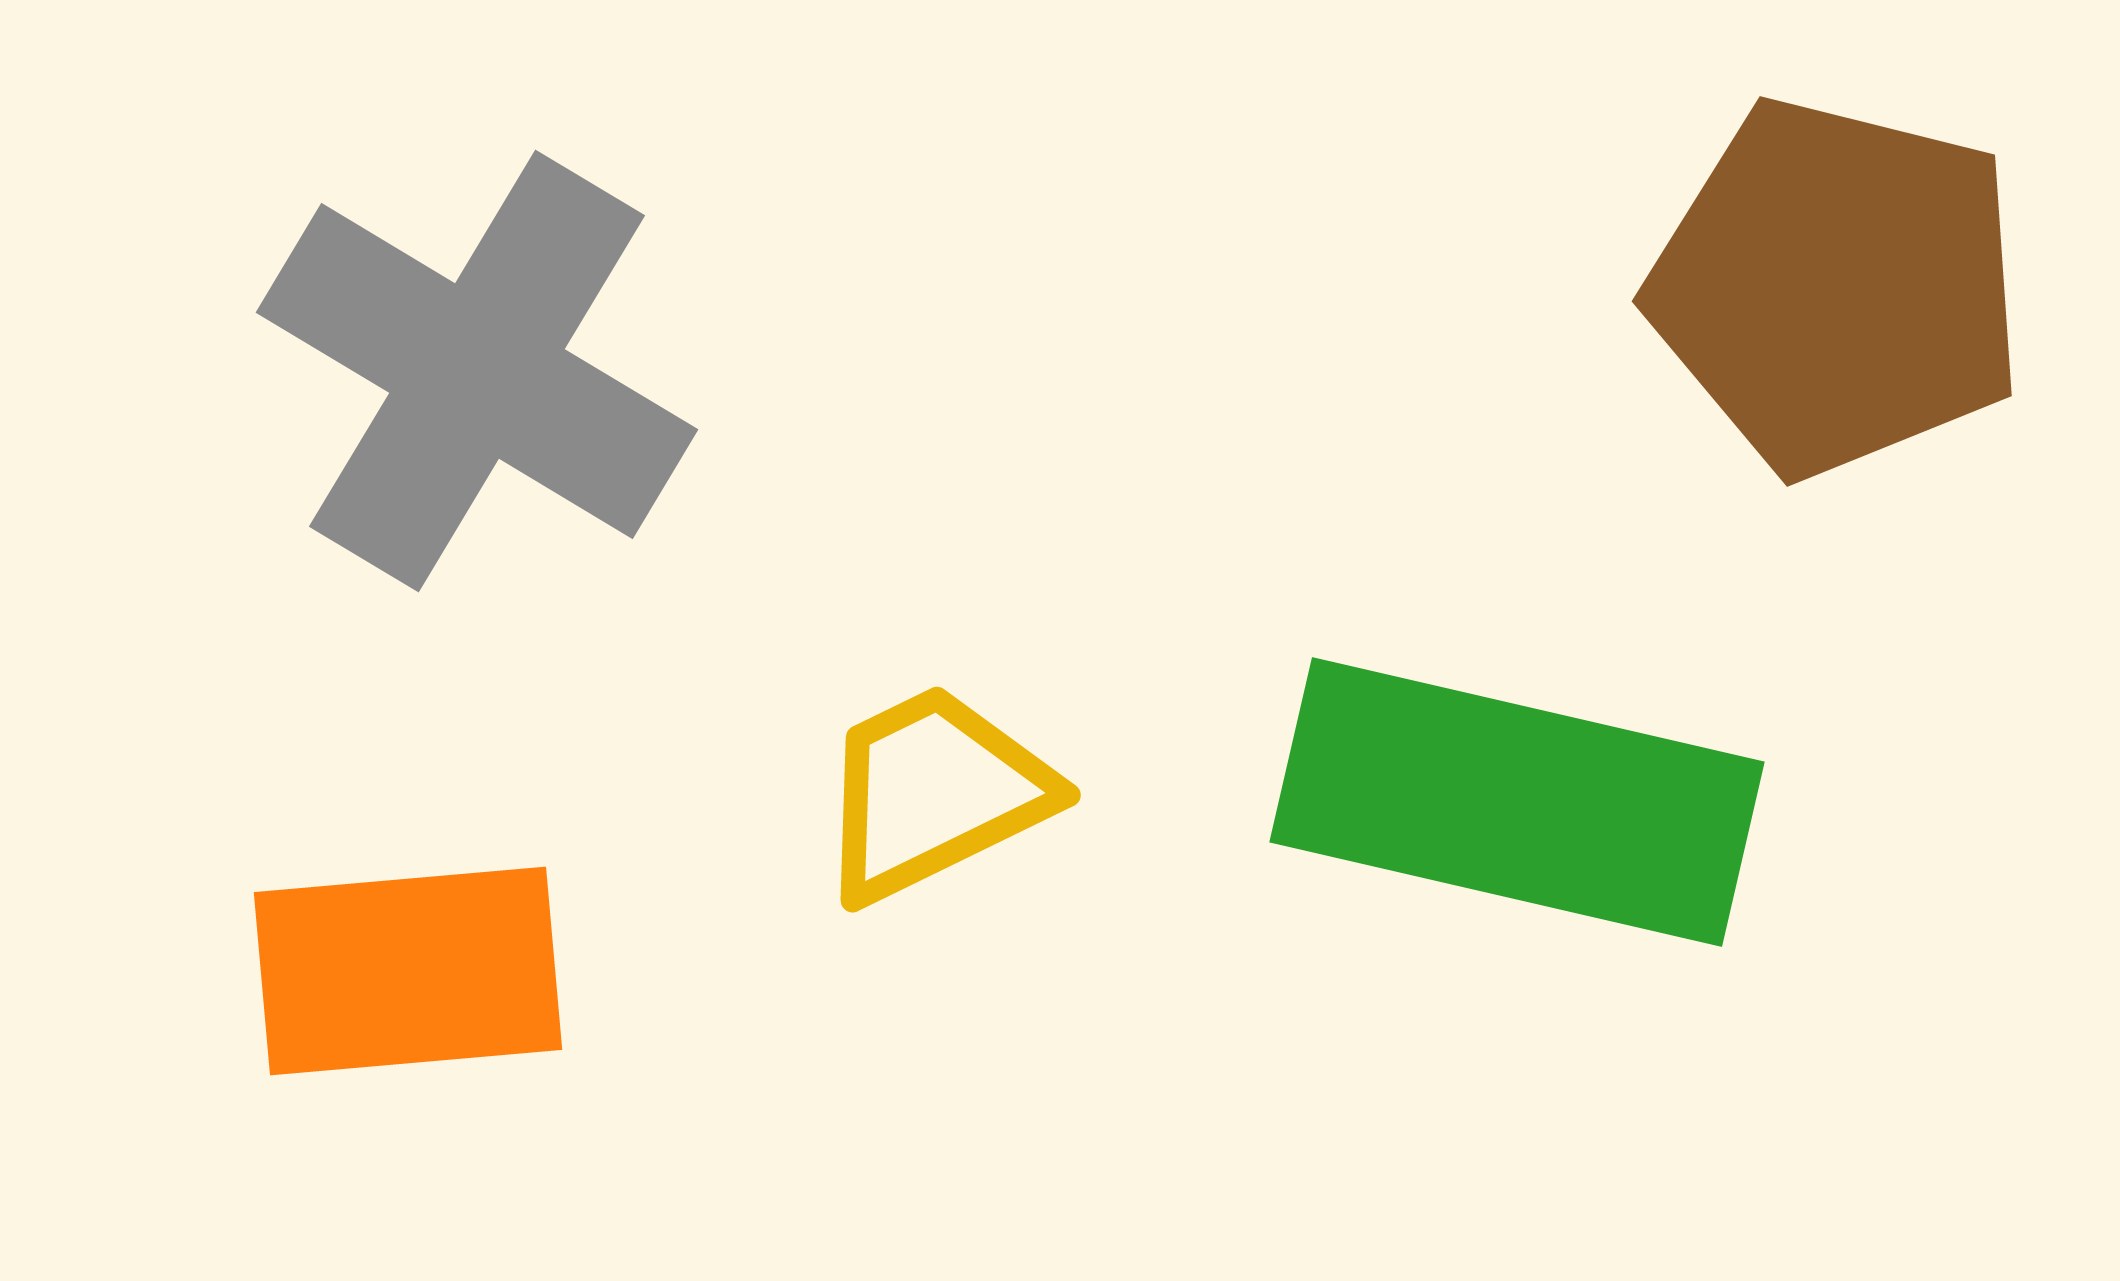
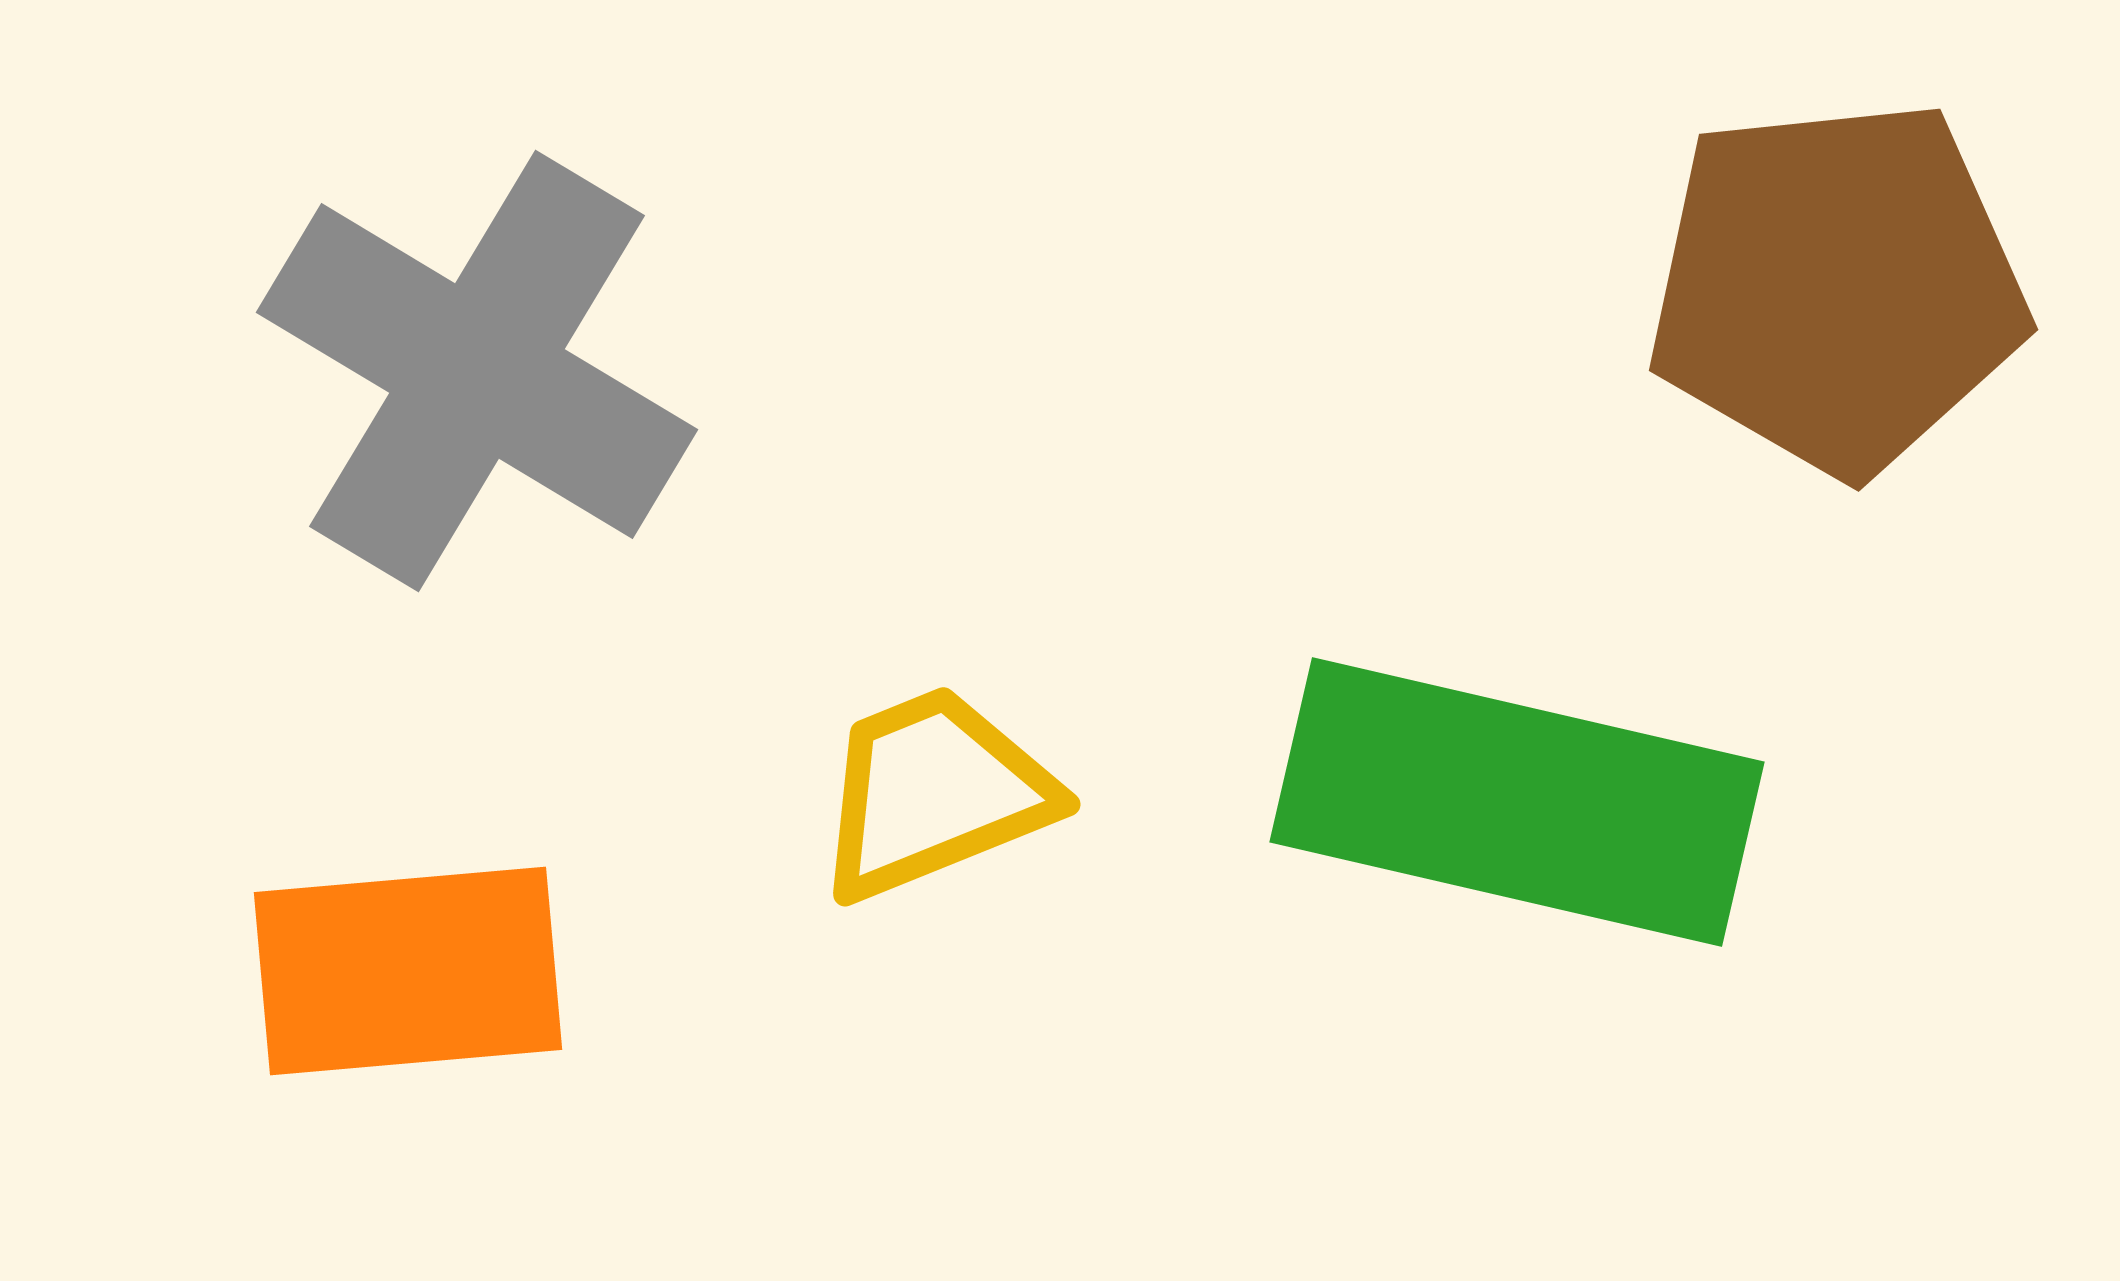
brown pentagon: rotated 20 degrees counterclockwise
yellow trapezoid: rotated 4 degrees clockwise
